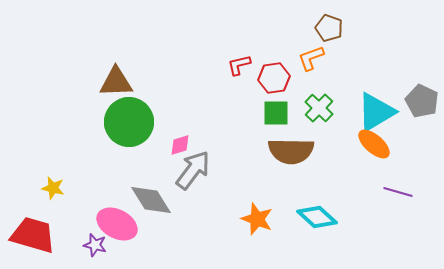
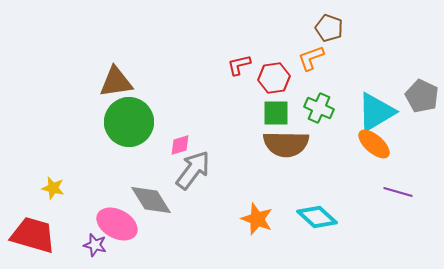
brown triangle: rotated 6 degrees counterclockwise
gray pentagon: moved 5 px up
green cross: rotated 20 degrees counterclockwise
brown semicircle: moved 5 px left, 7 px up
